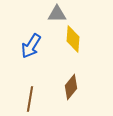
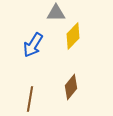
gray triangle: moved 1 px left, 1 px up
yellow diamond: moved 3 px up; rotated 40 degrees clockwise
blue arrow: moved 2 px right, 1 px up
